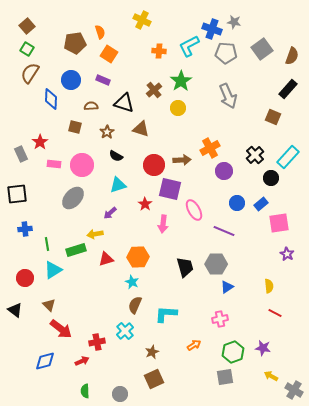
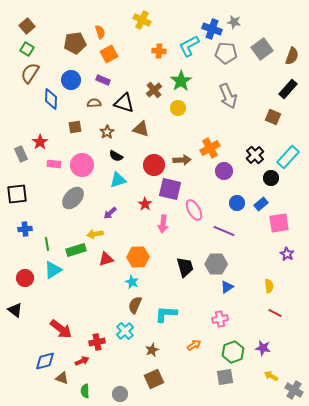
orange square at (109, 54): rotated 30 degrees clockwise
brown semicircle at (91, 106): moved 3 px right, 3 px up
brown square at (75, 127): rotated 24 degrees counterclockwise
cyan triangle at (118, 185): moved 5 px up
brown triangle at (49, 305): moved 13 px right, 73 px down; rotated 24 degrees counterclockwise
brown star at (152, 352): moved 2 px up
